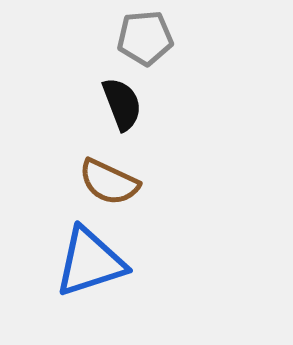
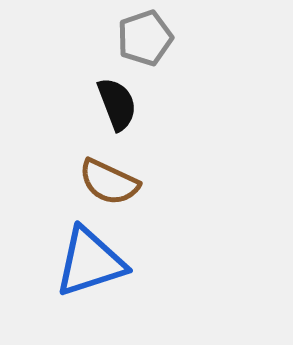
gray pentagon: rotated 14 degrees counterclockwise
black semicircle: moved 5 px left
